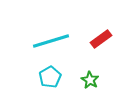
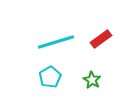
cyan line: moved 5 px right, 1 px down
green star: moved 2 px right
